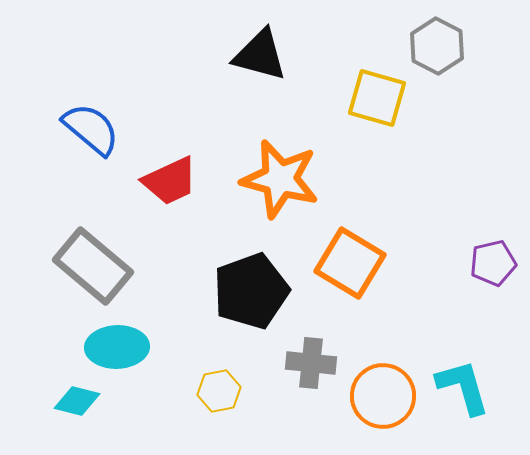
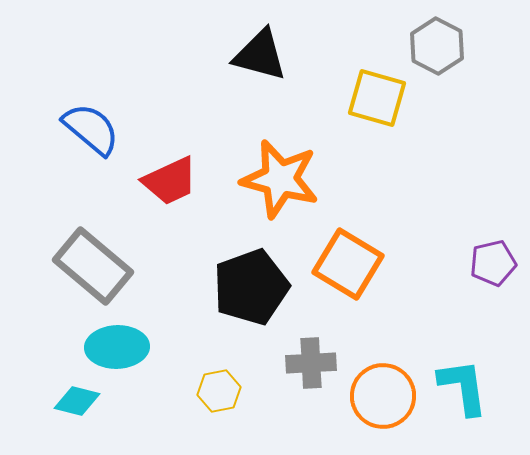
orange square: moved 2 px left, 1 px down
black pentagon: moved 4 px up
gray cross: rotated 9 degrees counterclockwise
cyan L-shape: rotated 8 degrees clockwise
